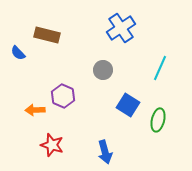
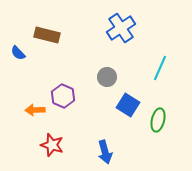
gray circle: moved 4 px right, 7 px down
